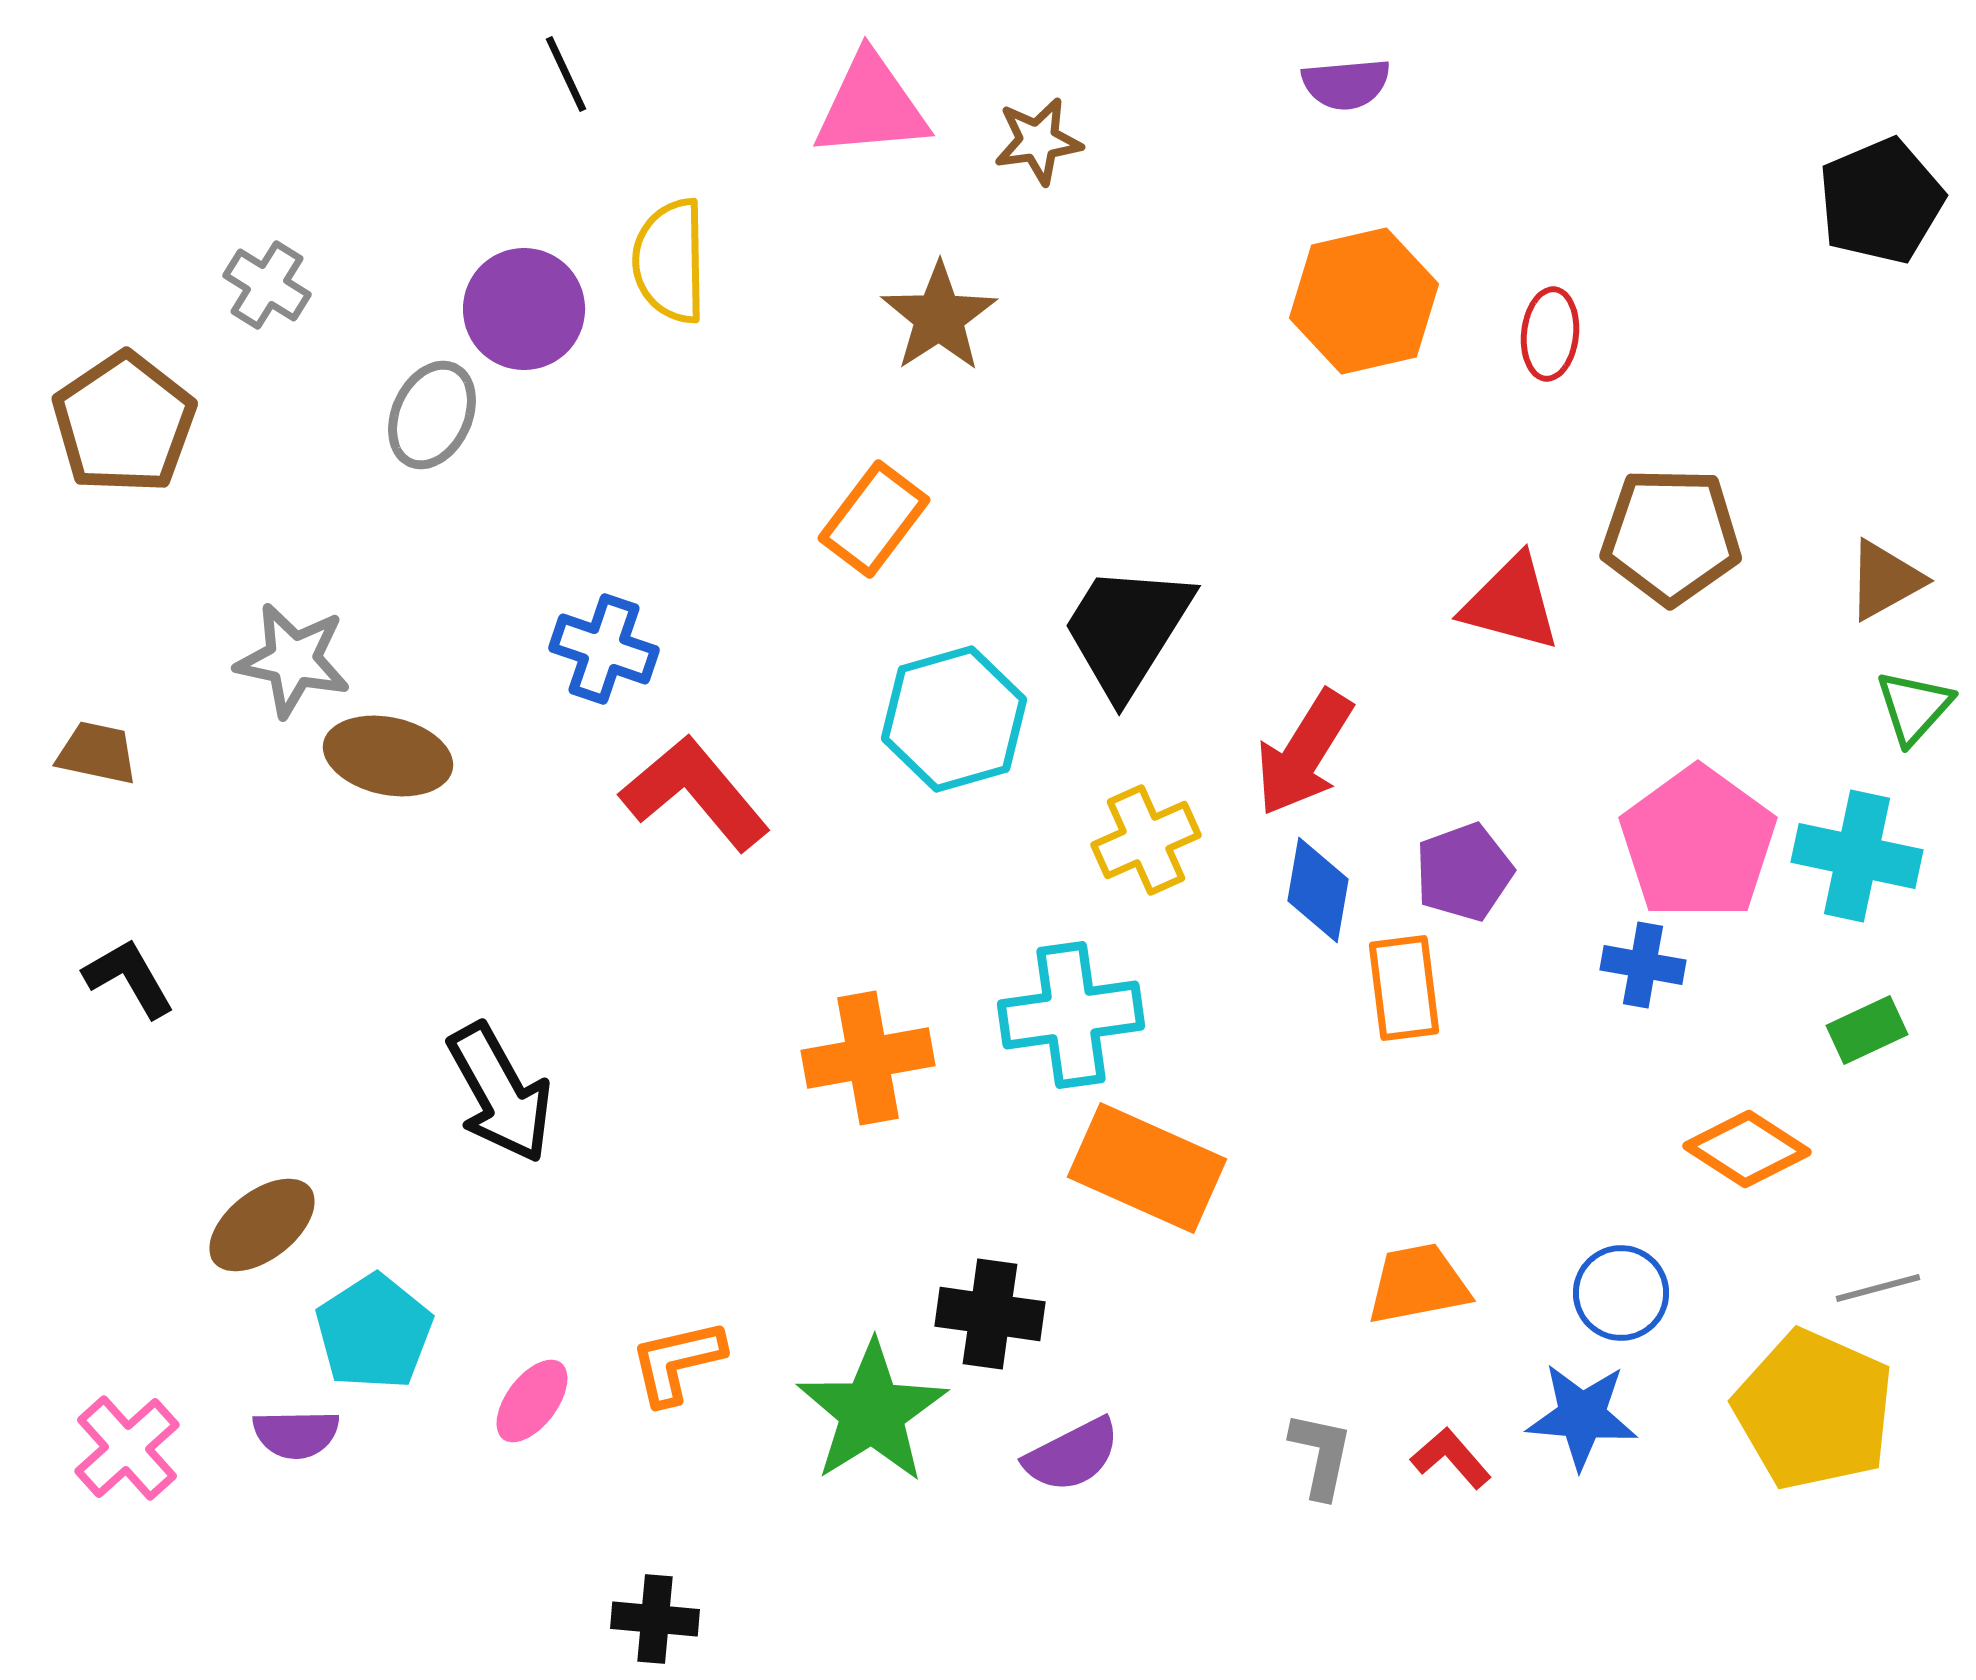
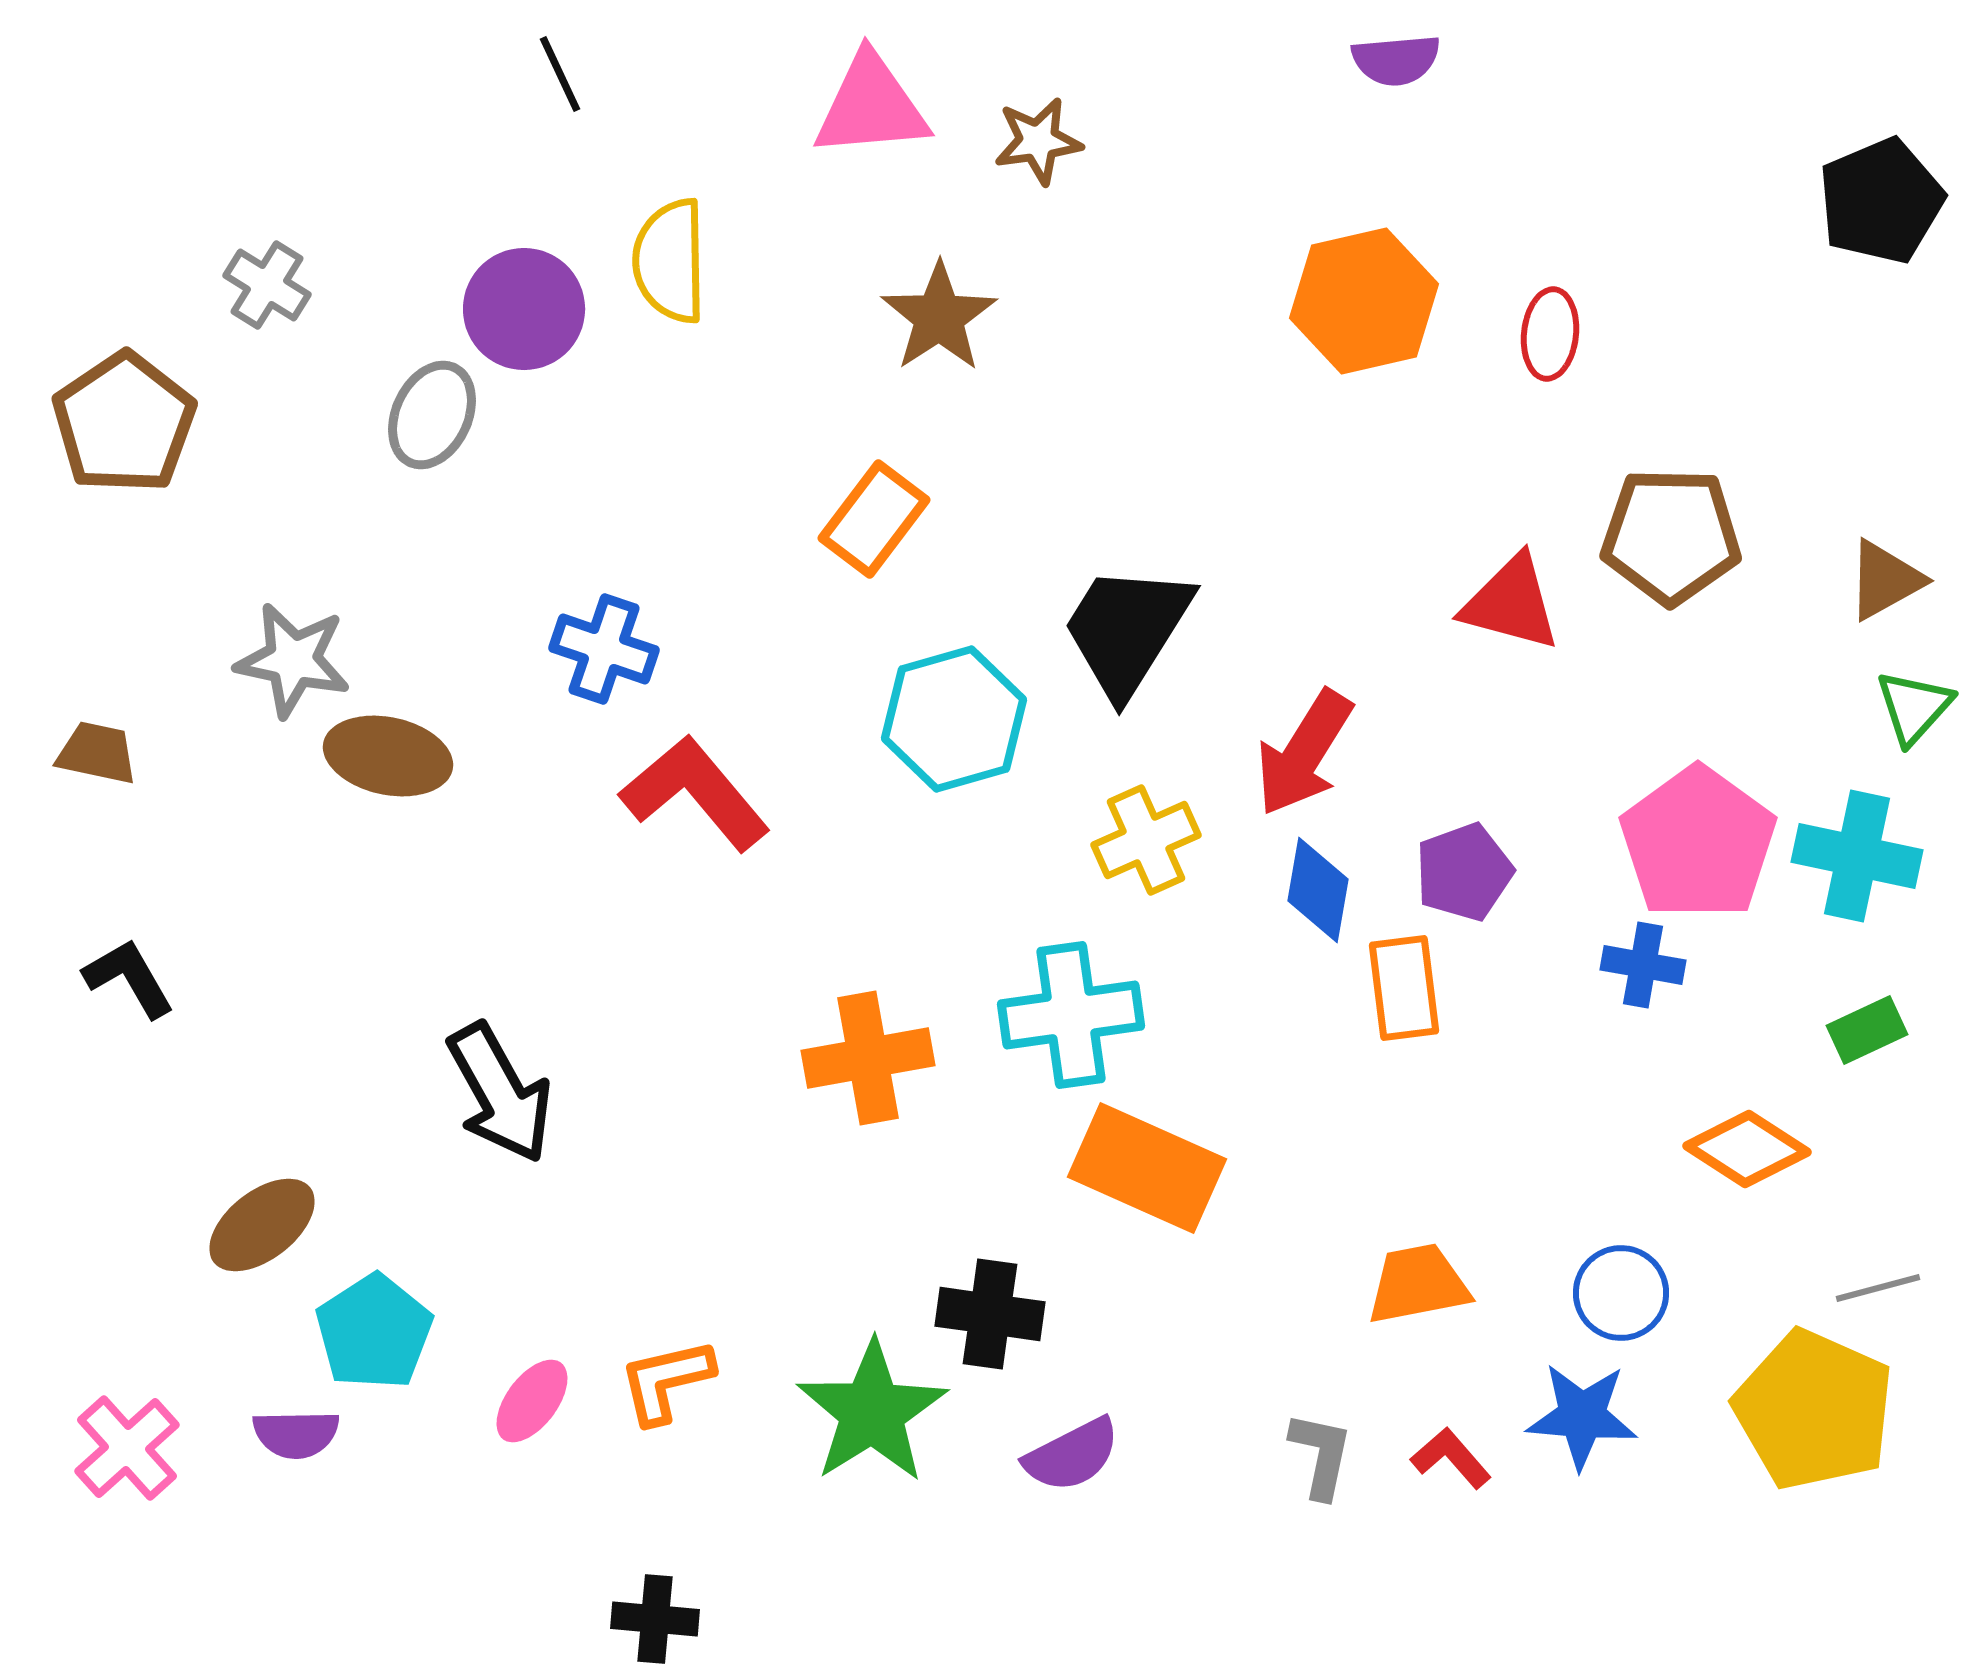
black line at (566, 74): moved 6 px left
purple semicircle at (1346, 84): moved 50 px right, 24 px up
orange L-shape at (677, 1362): moved 11 px left, 19 px down
